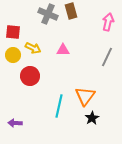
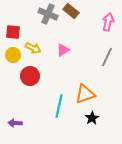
brown rectangle: rotated 35 degrees counterclockwise
pink triangle: rotated 32 degrees counterclockwise
orange triangle: moved 2 px up; rotated 35 degrees clockwise
